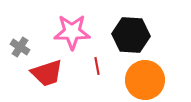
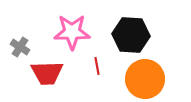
red trapezoid: rotated 16 degrees clockwise
orange circle: moved 1 px up
